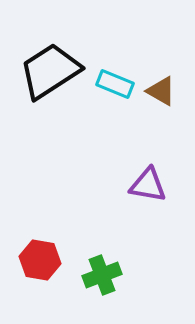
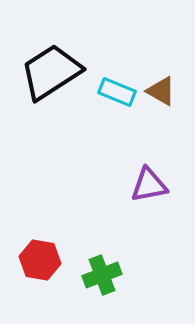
black trapezoid: moved 1 px right, 1 px down
cyan rectangle: moved 2 px right, 8 px down
purple triangle: moved 1 px right; rotated 21 degrees counterclockwise
